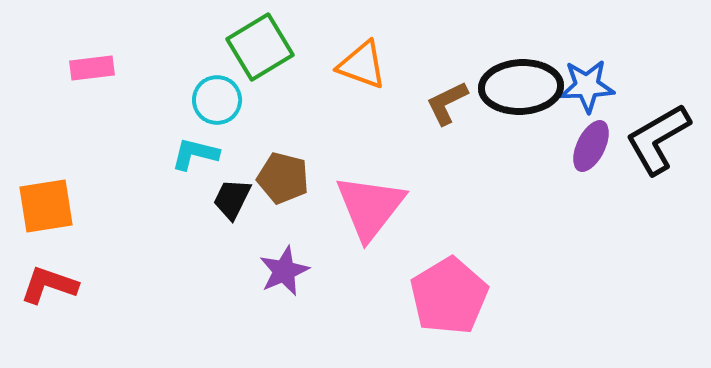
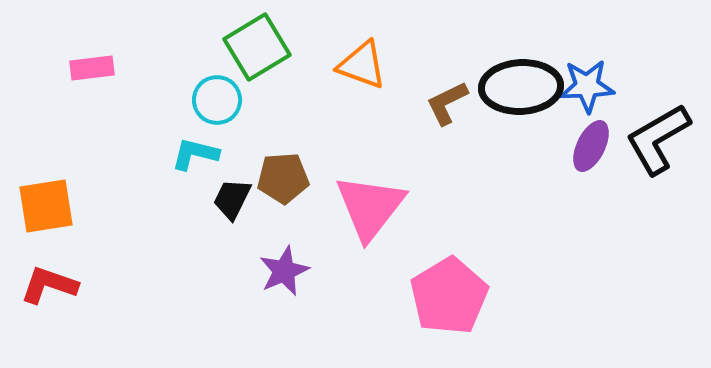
green square: moved 3 px left
brown pentagon: rotated 18 degrees counterclockwise
